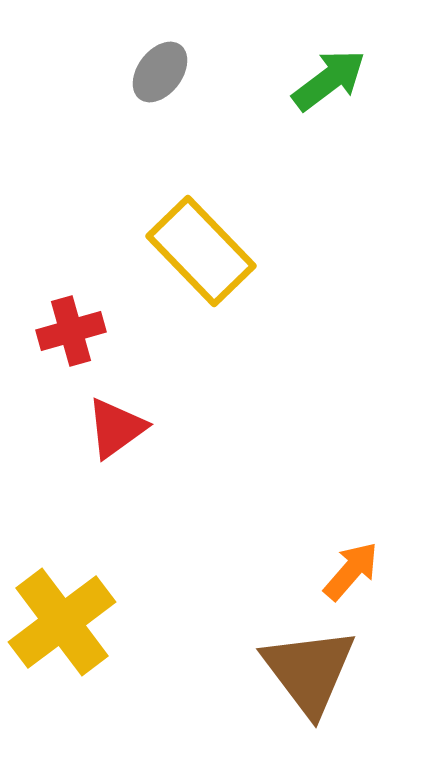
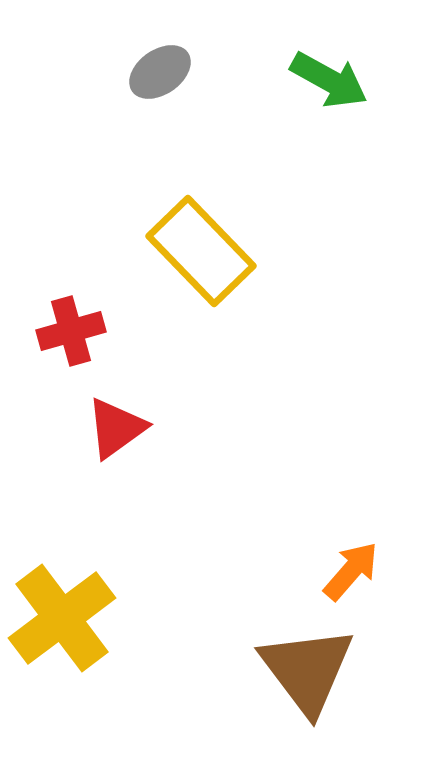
gray ellipse: rotated 18 degrees clockwise
green arrow: rotated 66 degrees clockwise
yellow cross: moved 4 px up
brown triangle: moved 2 px left, 1 px up
